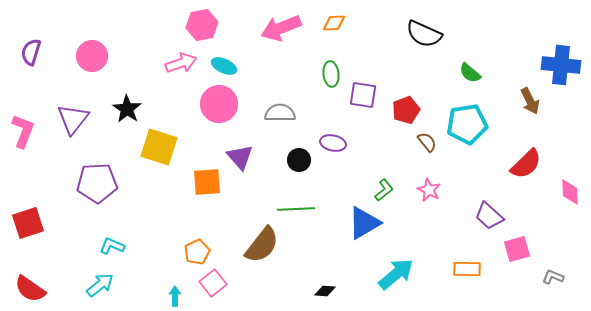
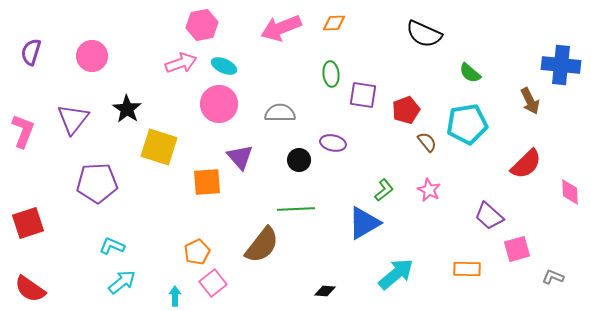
cyan arrow at (100, 285): moved 22 px right, 3 px up
